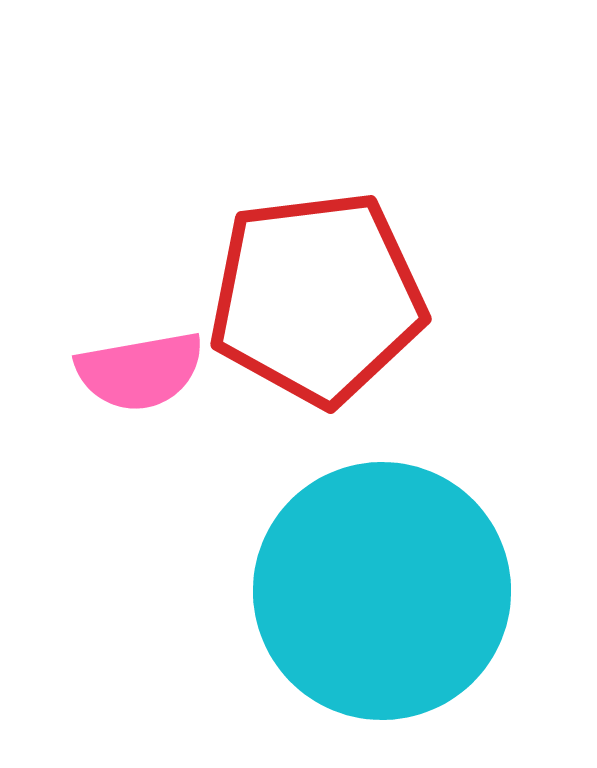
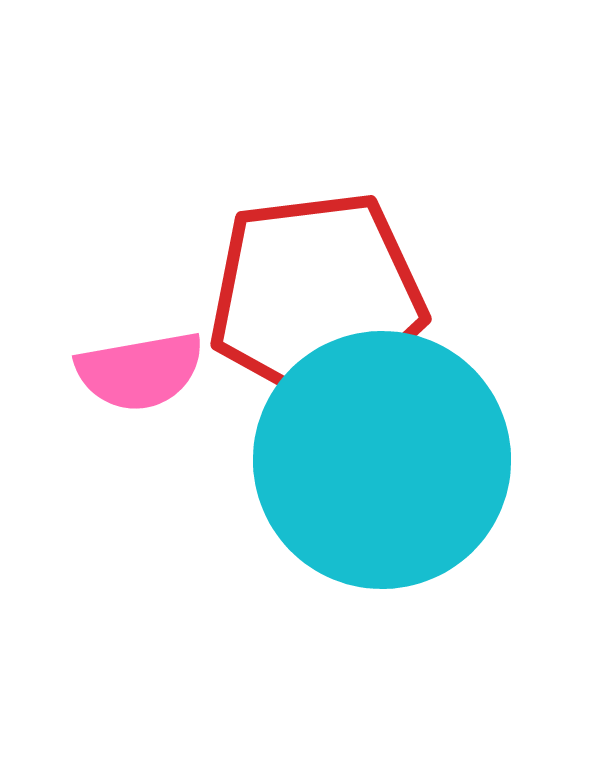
cyan circle: moved 131 px up
